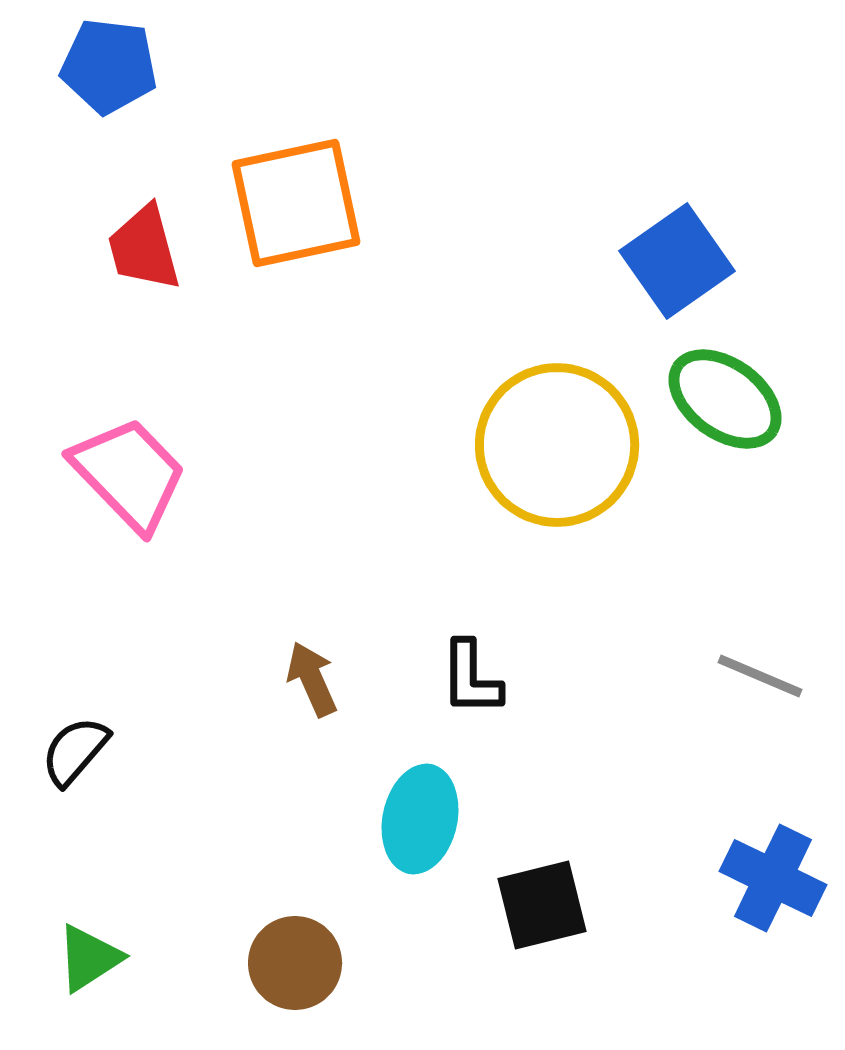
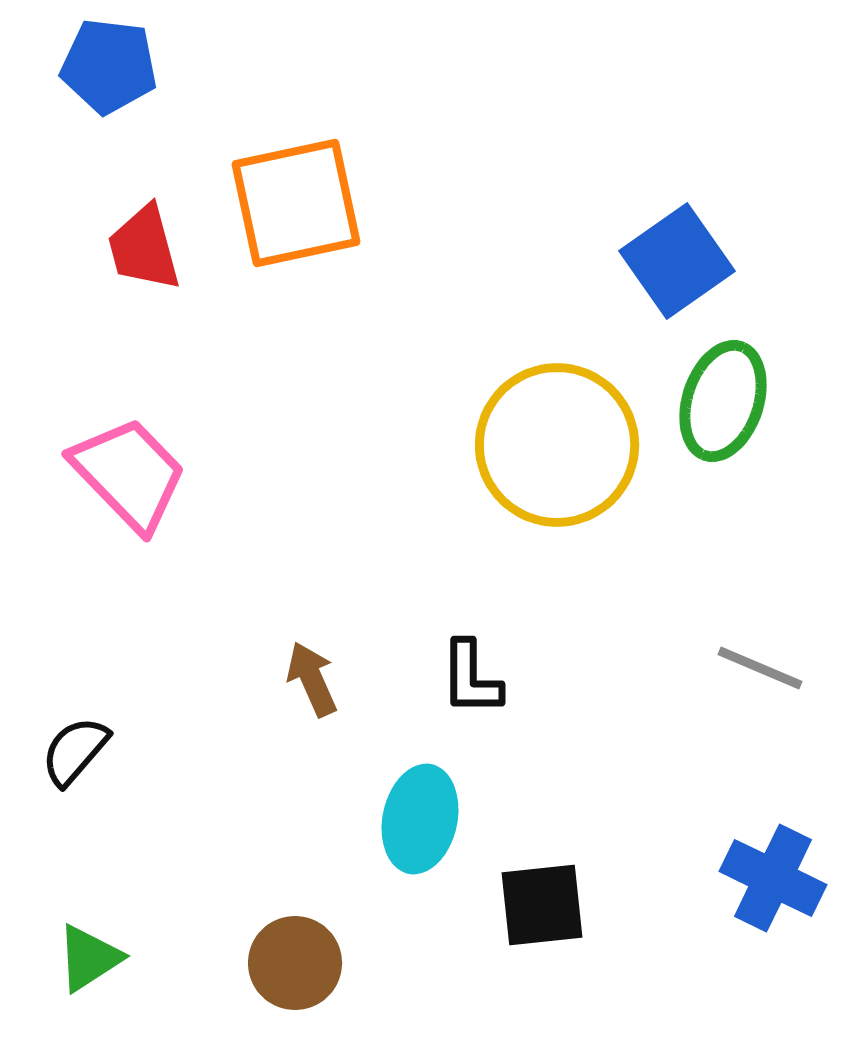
green ellipse: moved 2 px left, 2 px down; rotated 72 degrees clockwise
gray line: moved 8 px up
black square: rotated 8 degrees clockwise
